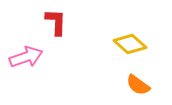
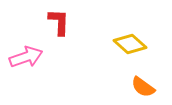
red L-shape: moved 3 px right
orange semicircle: moved 5 px right, 2 px down
